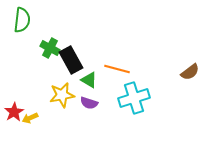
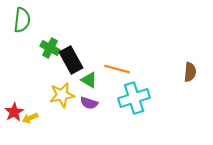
brown semicircle: rotated 48 degrees counterclockwise
